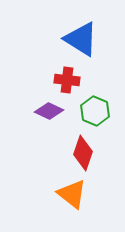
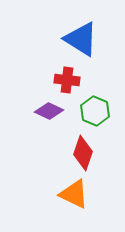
orange triangle: moved 2 px right; rotated 12 degrees counterclockwise
